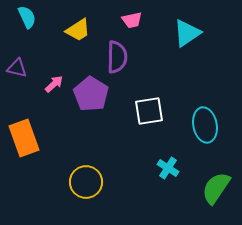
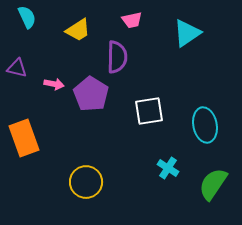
pink arrow: rotated 54 degrees clockwise
green semicircle: moved 3 px left, 4 px up
